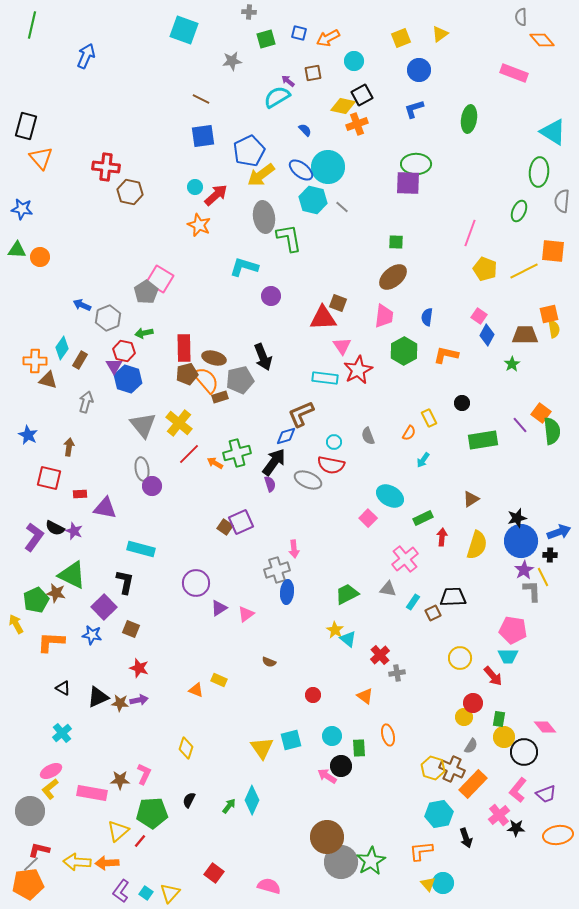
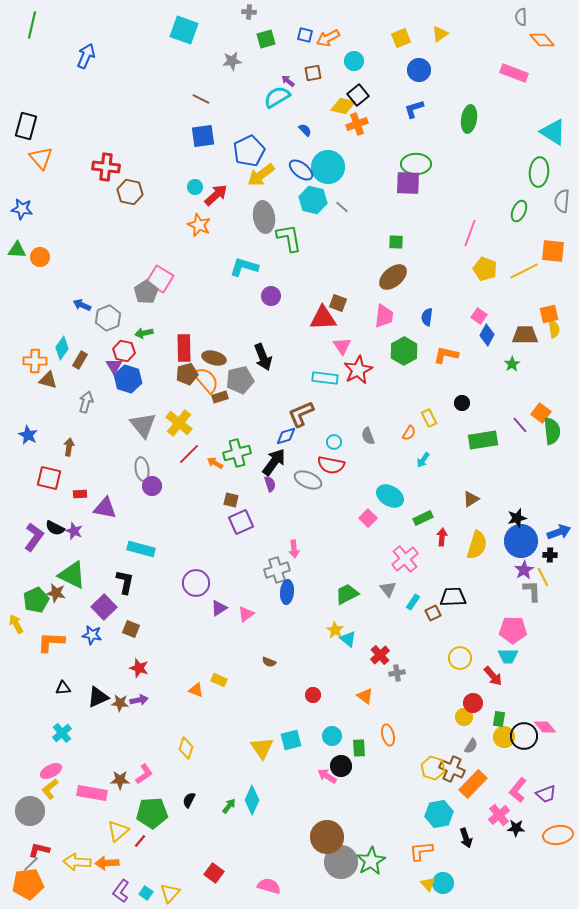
blue square at (299, 33): moved 6 px right, 2 px down
black square at (362, 95): moved 4 px left; rotated 10 degrees counterclockwise
brown square at (225, 527): moved 6 px right, 27 px up; rotated 21 degrees counterclockwise
gray triangle at (388, 589): rotated 42 degrees clockwise
pink pentagon at (513, 630): rotated 8 degrees counterclockwise
black triangle at (63, 688): rotated 35 degrees counterclockwise
black circle at (524, 752): moved 16 px up
pink L-shape at (144, 774): rotated 30 degrees clockwise
